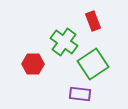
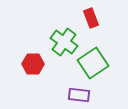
red rectangle: moved 2 px left, 3 px up
green square: moved 1 px up
purple rectangle: moved 1 px left, 1 px down
